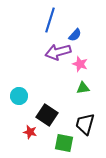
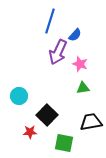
blue line: moved 1 px down
purple arrow: rotated 50 degrees counterclockwise
black square: rotated 10 degrees clockwise
black trapezoid: moved 6 px right, 2 px up; rotated 65 degrees clockwise
red star: rotated 16 degrees counterclockwise
